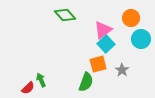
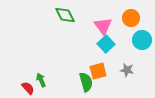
green diamond: rotated 15 degrees clockwise
pink triangle: moved 4 px up; rotated 30 degrees counterclockwise
cyan circle: moved 1 px right, 1 px down
orange square: moved 7 px down
gray star: moved 5 px right; rotated 24 degrees counterclockwise
green semicircle: rotated 36 degrees counterclockwise
red semicircle: rotated 88 degrees counterclockwise
